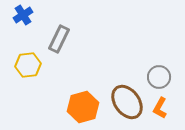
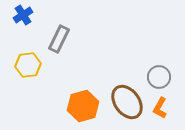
orange hexagon: moved 1 px up
